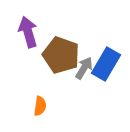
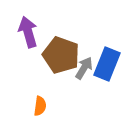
blue rectangle: moved 1 px right; rotated 8 degrees counterclockwise
